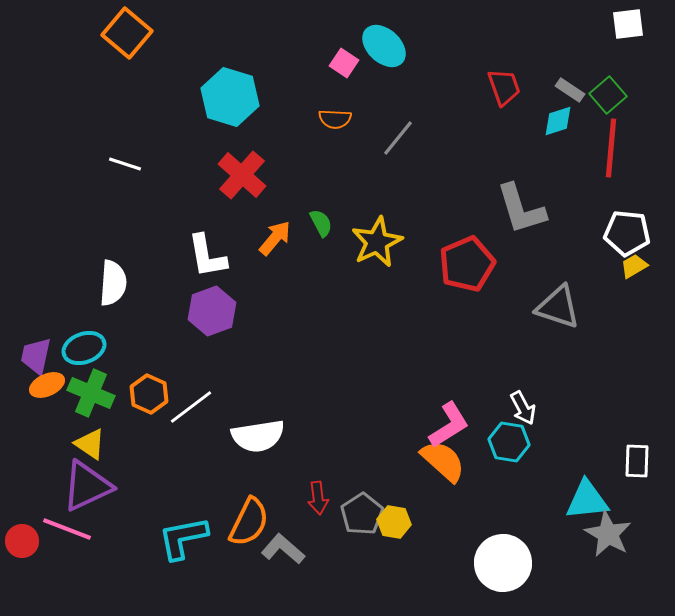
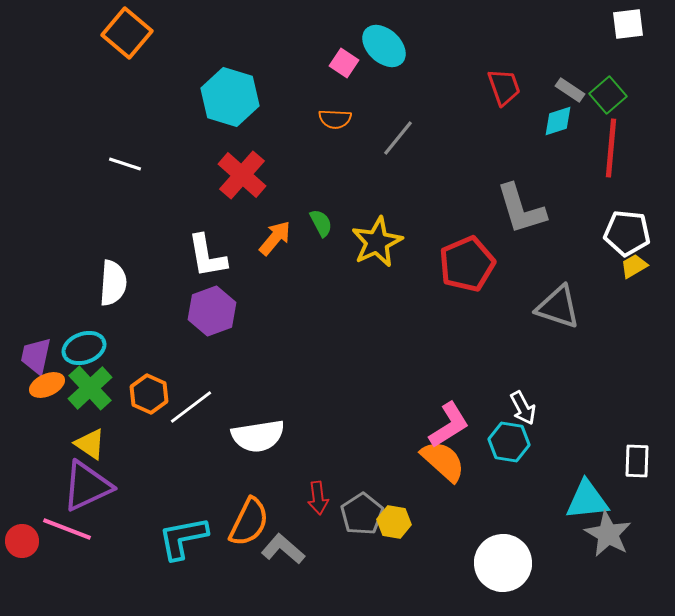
green cross at (91, 393): moved 1 px left, 5 px up; rotated 24 degrees clockwise
